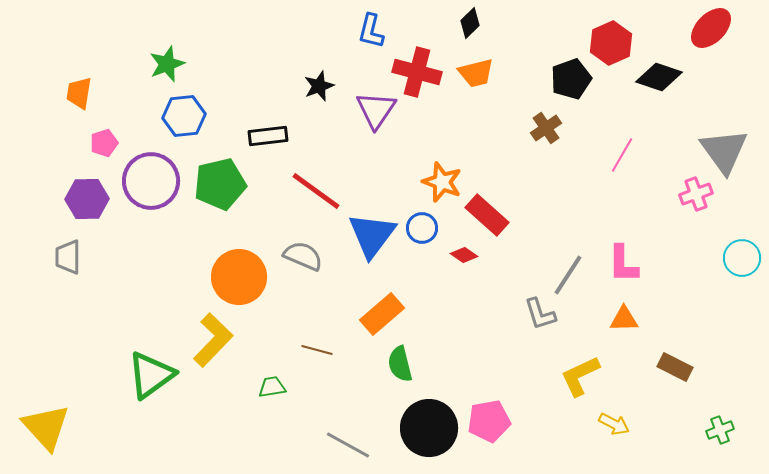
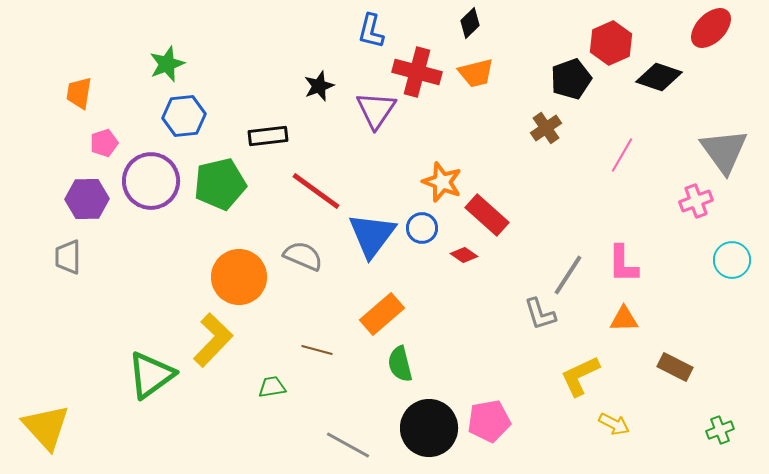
pink cross at (696, 194): moved 7 px down
cyan circle at (742, 258): moved 10 px left, 2 px down
